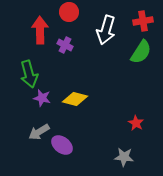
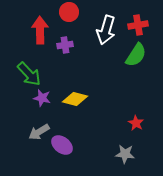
red cross: moved 5 px left, 4 px down
purple cross: rotated 35 degrees counterclockwise
green semicircle: moved 5 px left, 3 px down
green arrow: rotated 28 degrees counterclockwise
gray star: moved 1 px right, 3 px up
